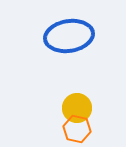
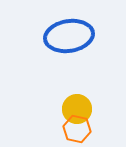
yellow circle: moved 1 px down
